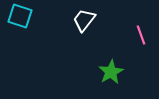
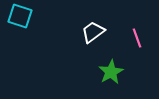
white trapezoid: moved 9 px right, 12 px down; rotated 15 degrees clockwise
pink line: moved 4 px left, 3 px down
